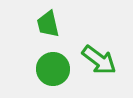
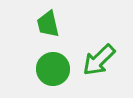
green arrow: rotated 99 degrees clockwise
